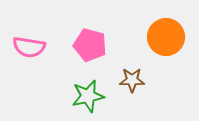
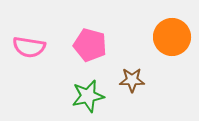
orange circle: moved 6 px right
